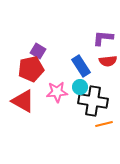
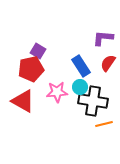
red semicircle: moved 2 px down; rotated 132 degrees clockwise
